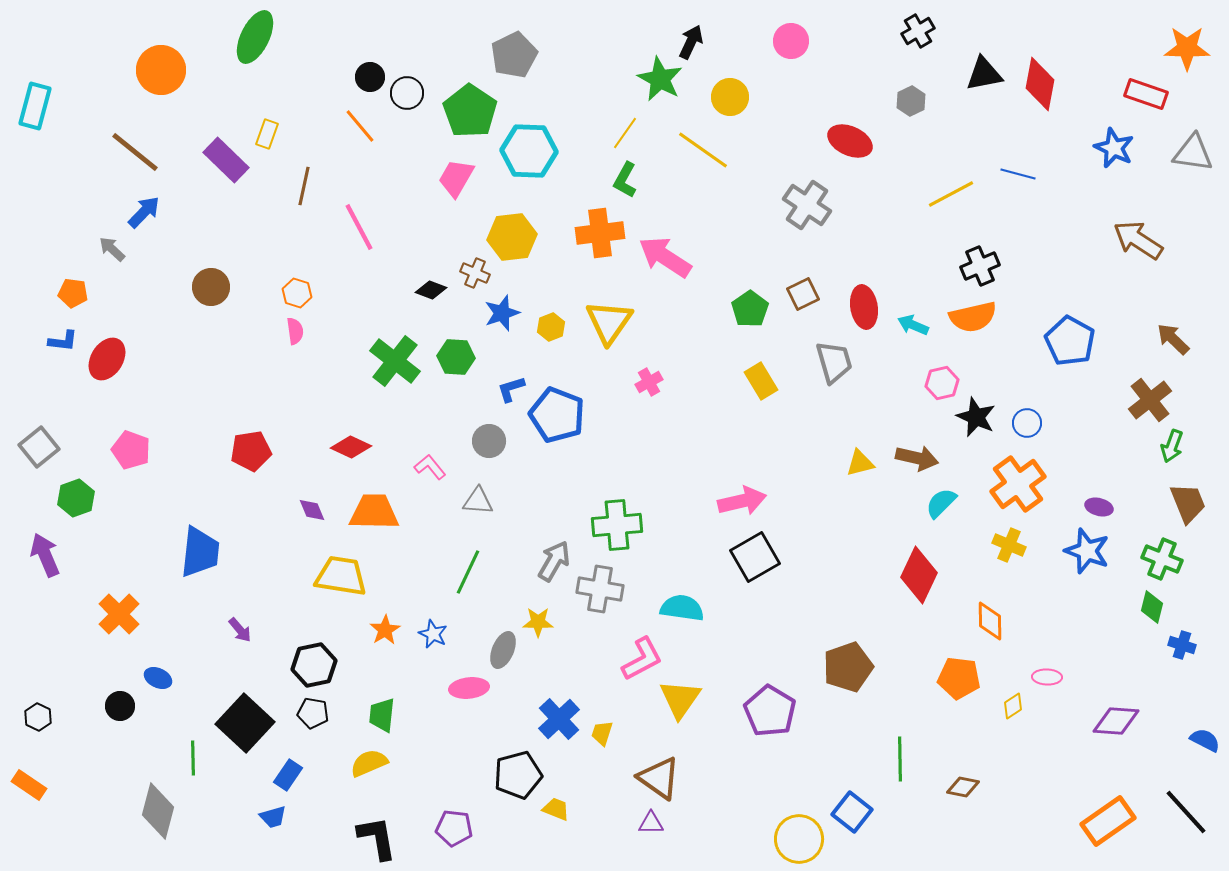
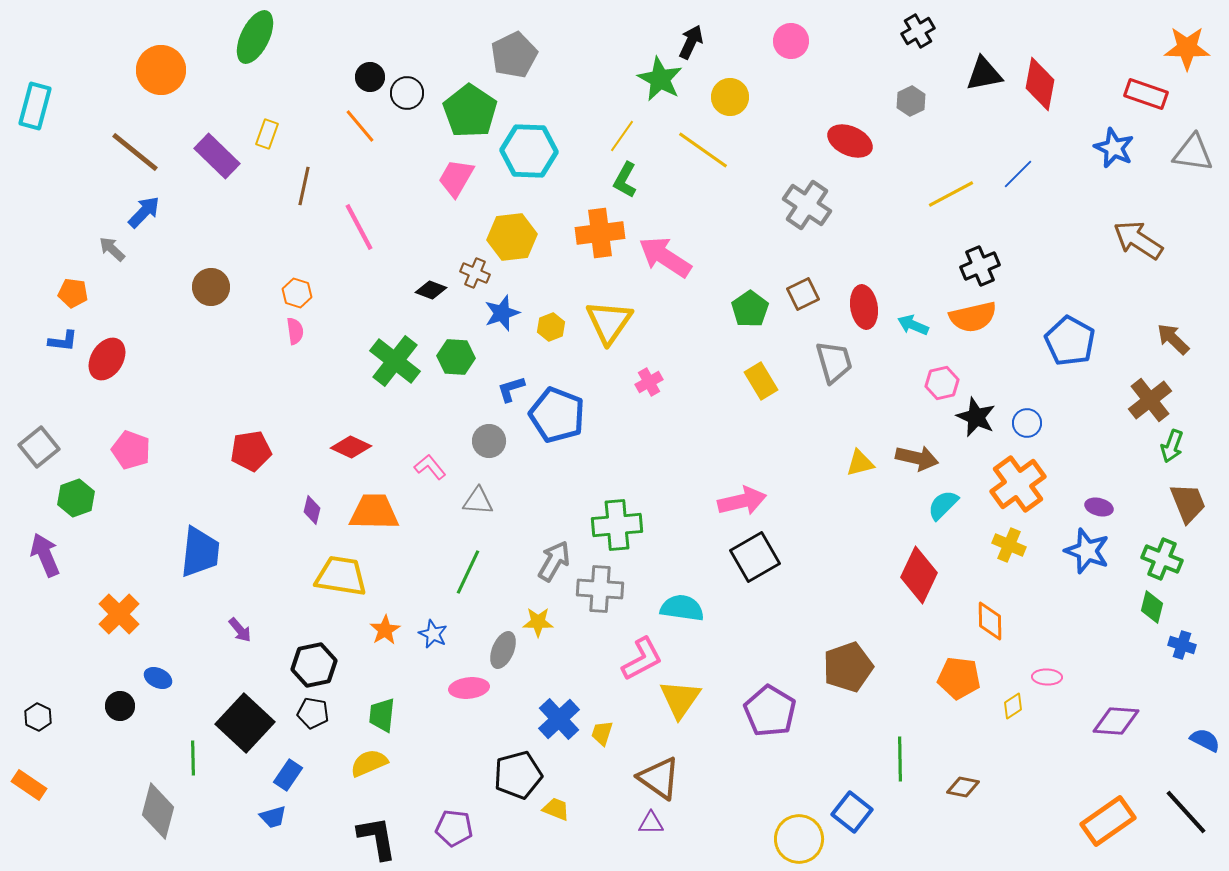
yellow line at (625, 133): moved 3 px left, 3 px down
purple rectangle at (226, 160): moved 9 px left, 4 px up
blue line at (1018, 174): rotated 60 degrees counterclockwise
cyan semicircle at (941, 503): moved 2 px right, 2 px down
purple diamond at (312, 510): rotated 36 degrees clockwise
gray cross at (600, 589): rotated 6 degrees counterclockwise
